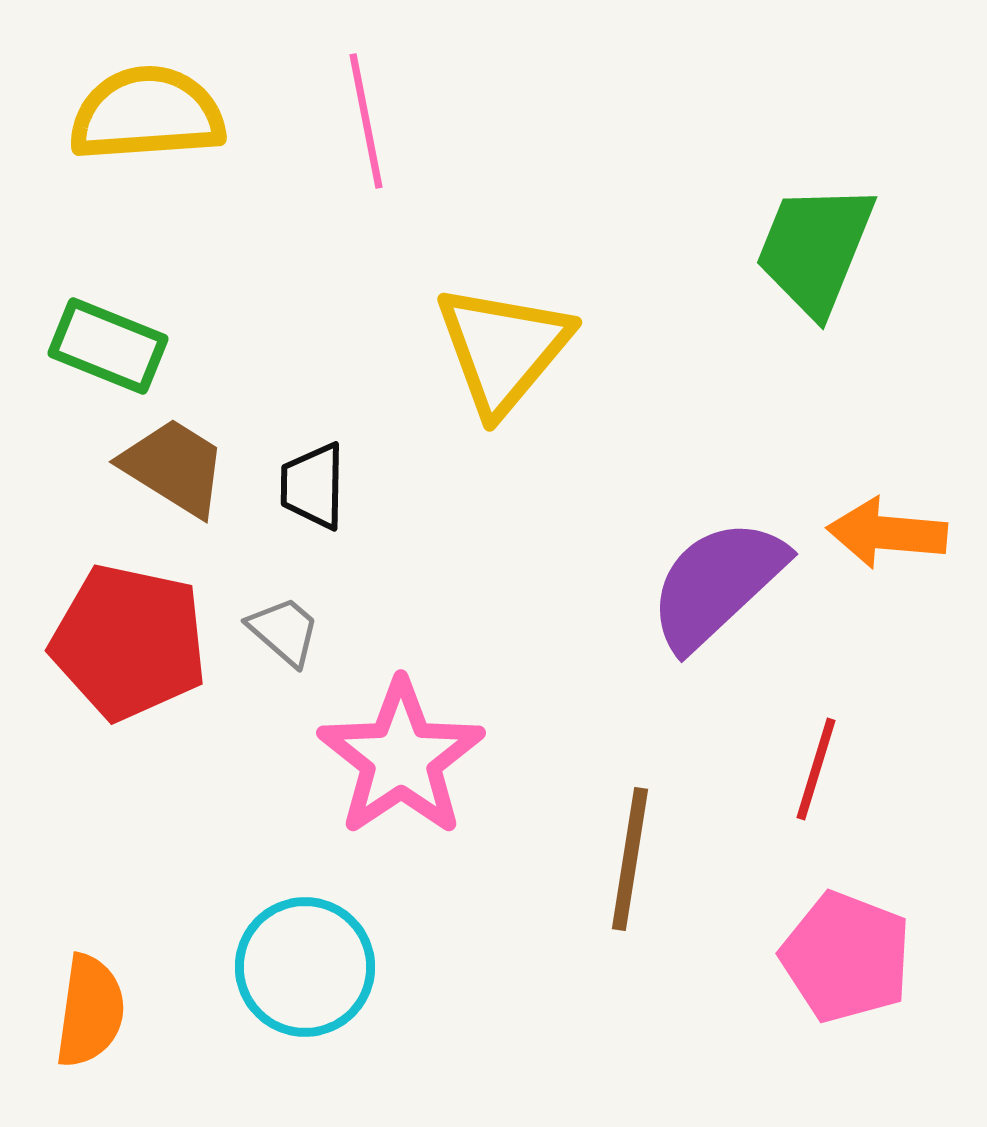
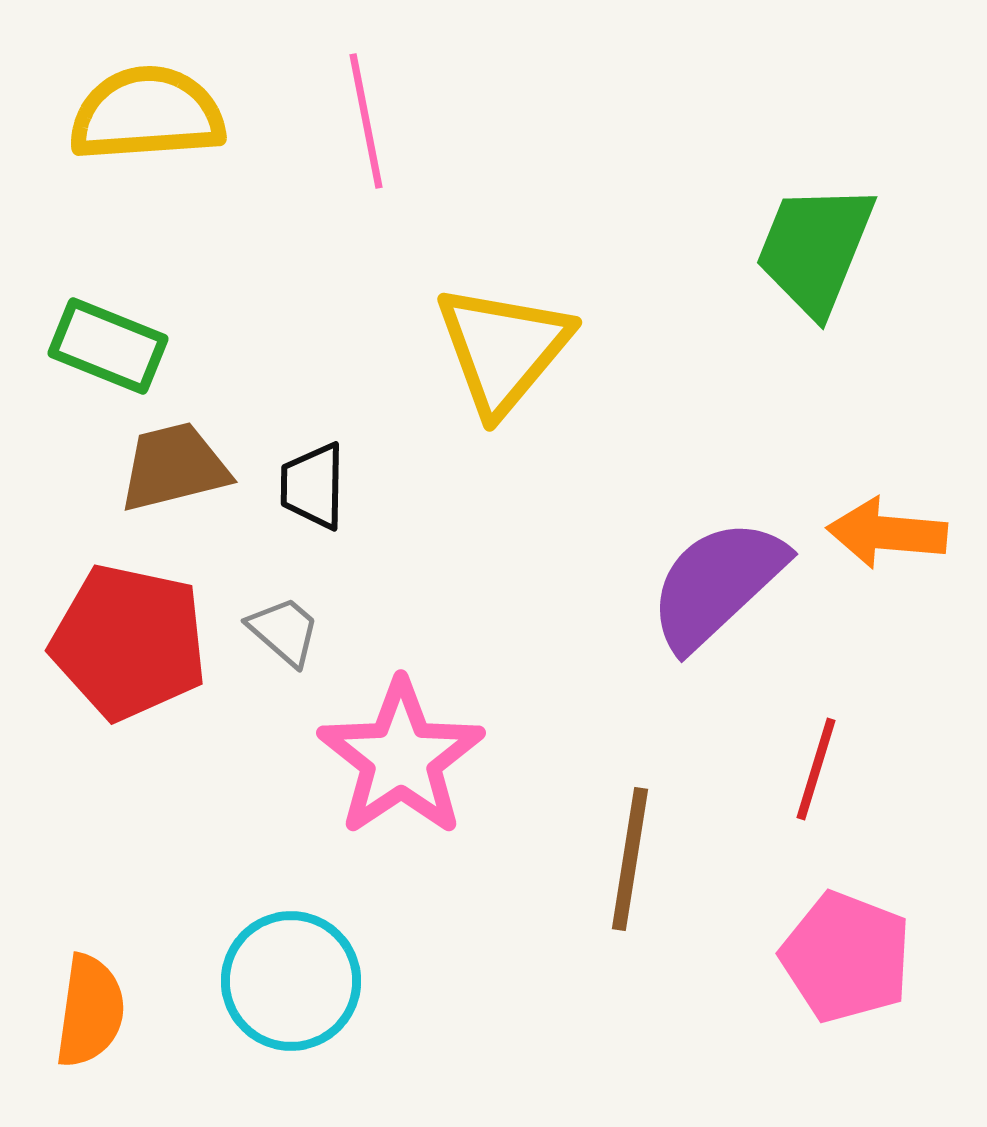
brown trapezoid: rotated 46 degrees counterclockwise
cyan circle: moved 14 px left, 14 px down
